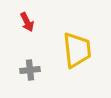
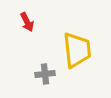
gray cross: moved 15 px right, 4 px down
